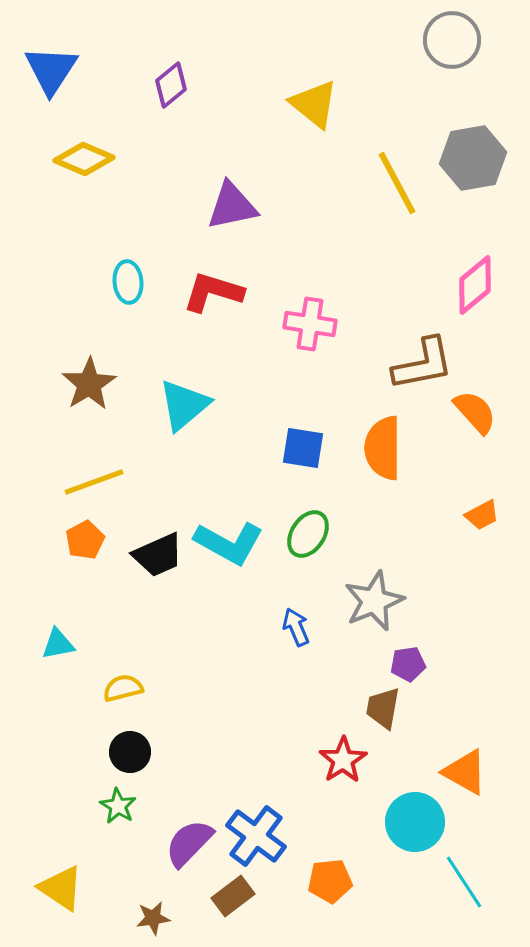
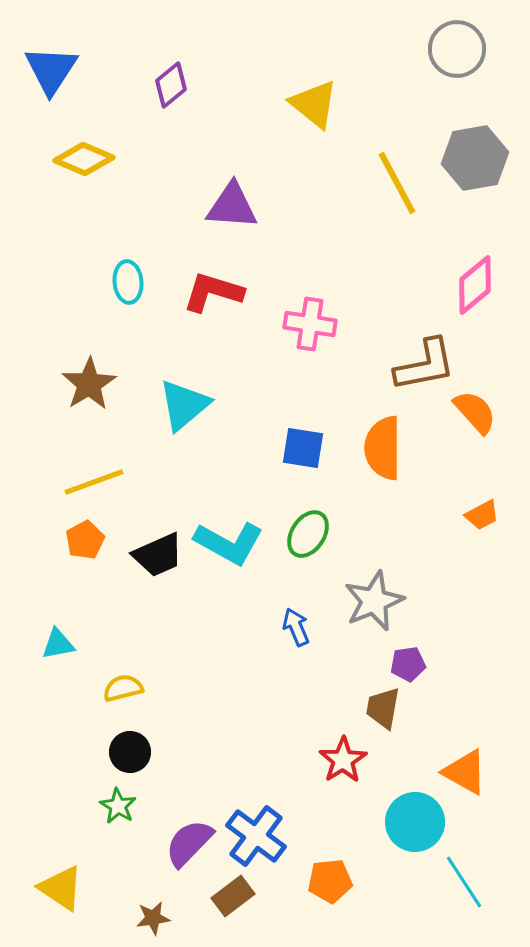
gray circle at (452, 40): moved 5 px right, 9 px down
gray hexagon at (473, 158): moved 2 px right
purple triangle at (232, 206): rotated 16 degrees clockwise
brown L-shape at (423, 364): moved 2 px right, 1 px down
